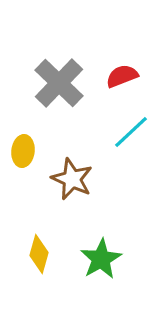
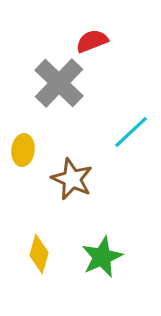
red semicircle: moved 30 px left, 35 px up
yellow ellipse: moved 1 px up
green star: moved 1 px right, 2 px up; rotated 6 degrees clockwise
